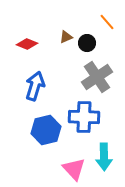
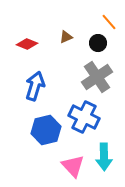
orange line: moved 2 px right
black circle: moved 11 px right
blue cross: rotated 24 degrees clockwise
pink triangle: moved 1 px left, 3 px up
